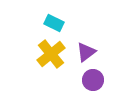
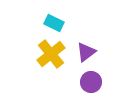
purple circle: moved 2 px left, 2 px down
